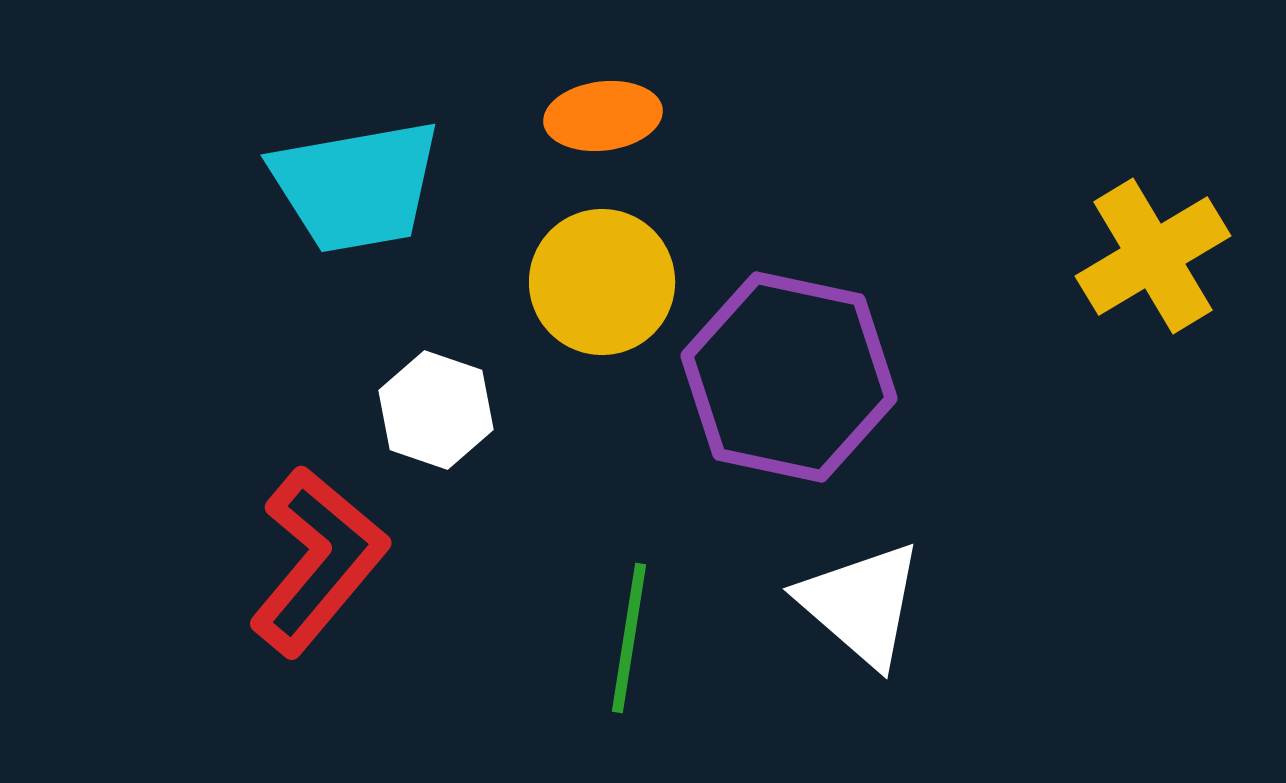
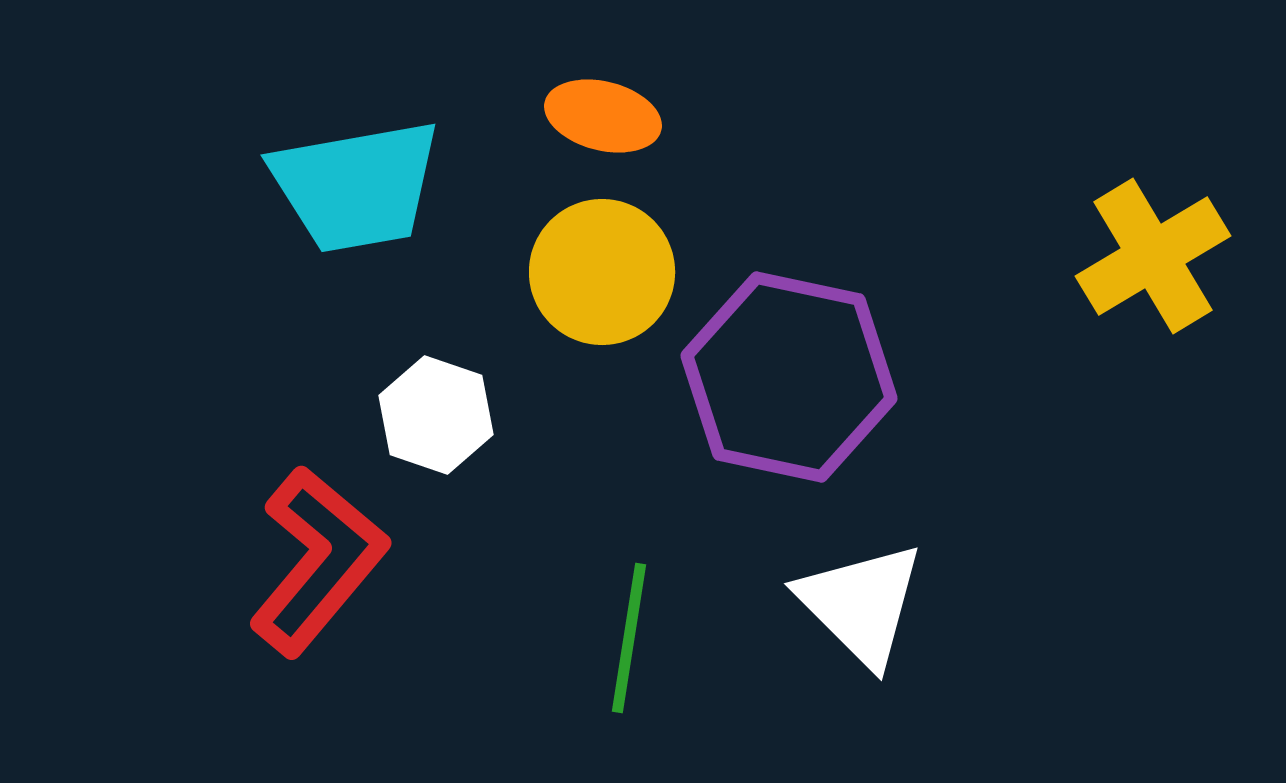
orange ellipse: rotated 21 degrees clockwise
yellow circle: moved 10 px up
white hexagon: moved 5 px down
white triangle: rotated 4 degrees clockwise
